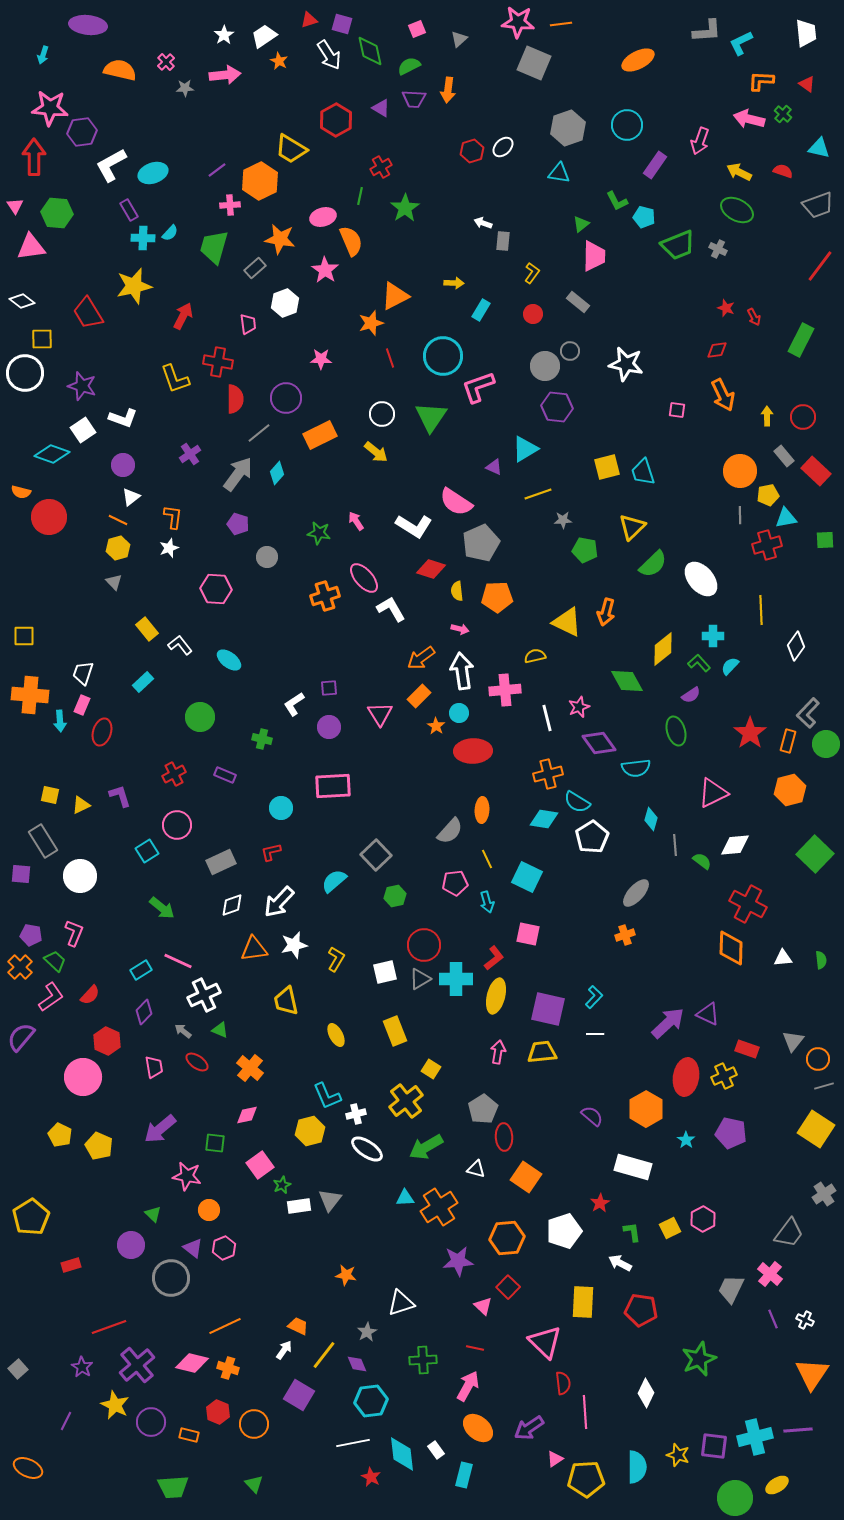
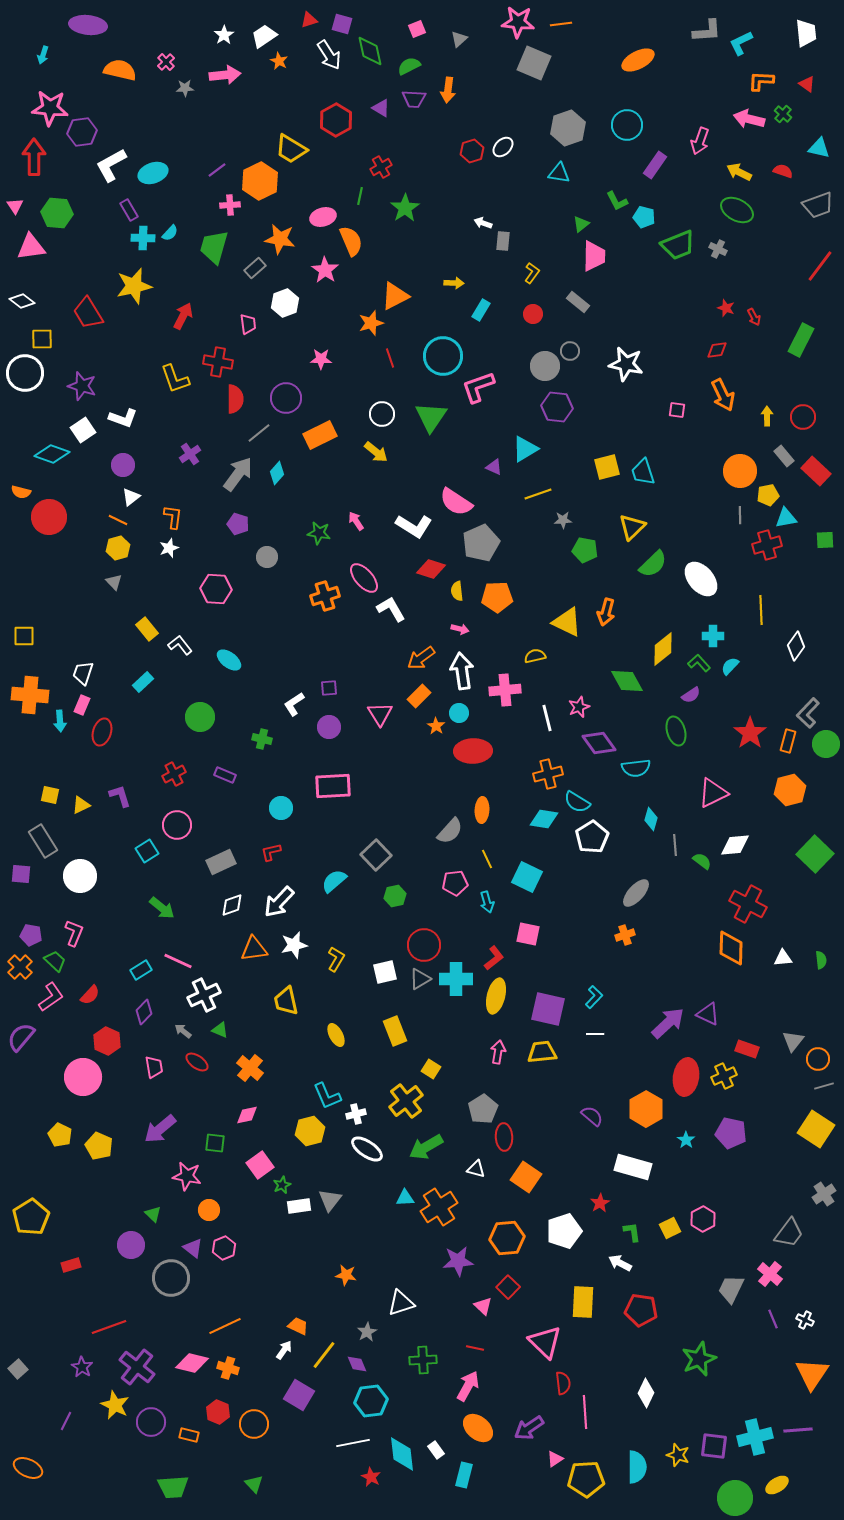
purple cross at (137, 1365): moved 2 px down; rotated 12 degrees counterclockwise
